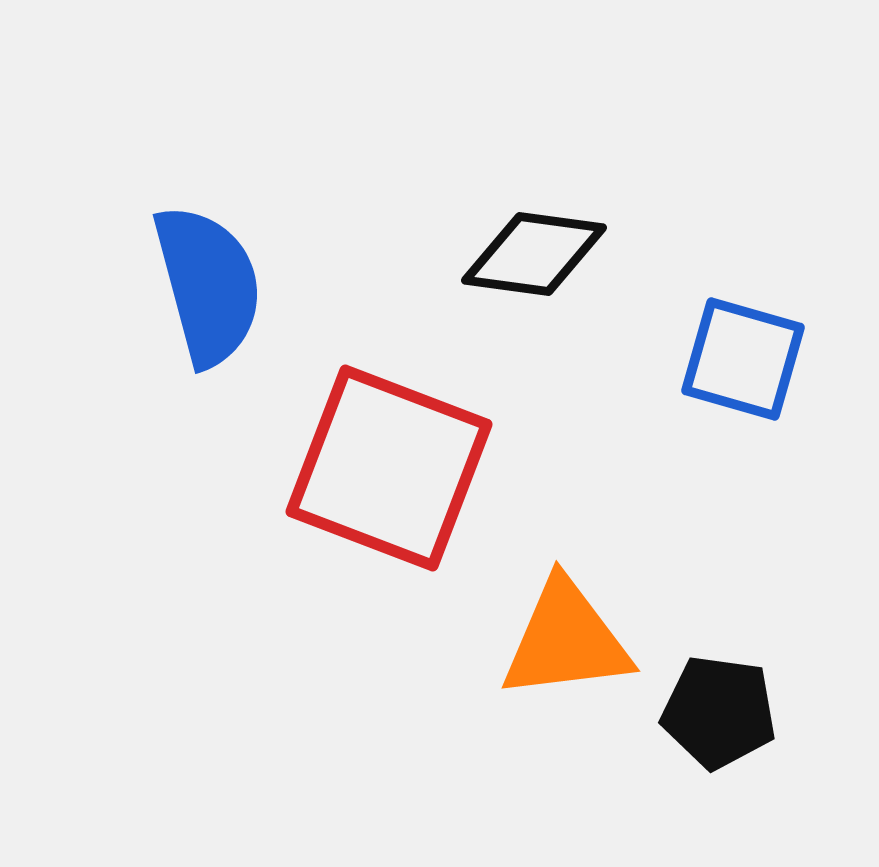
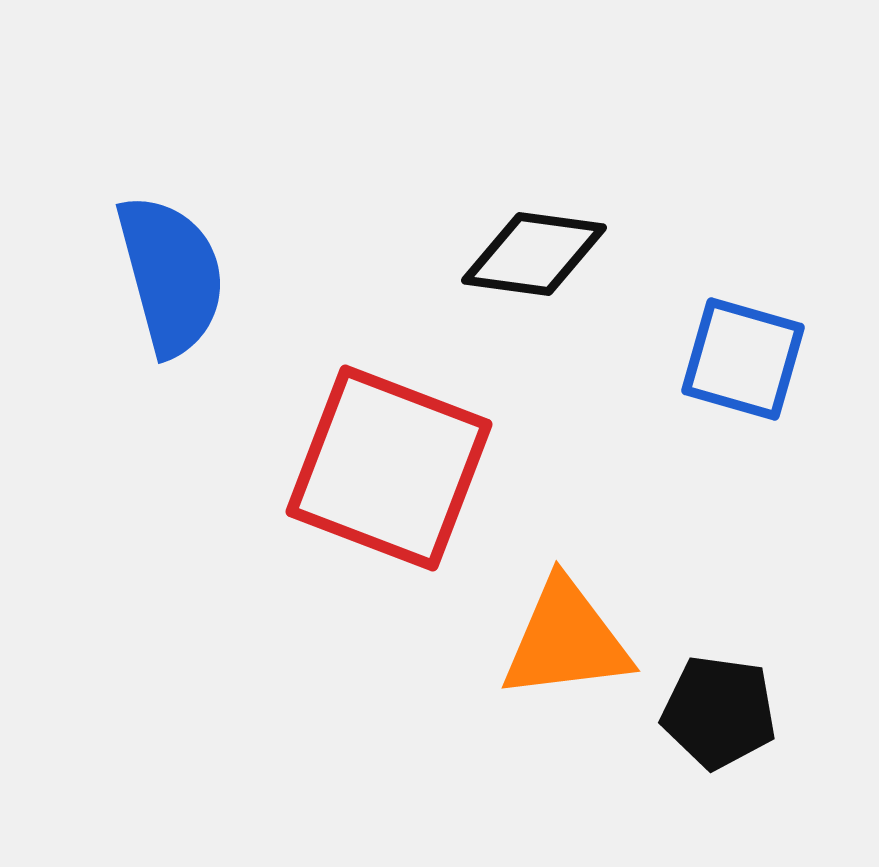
blue semicircle: moved 37 px left, 10 px up
